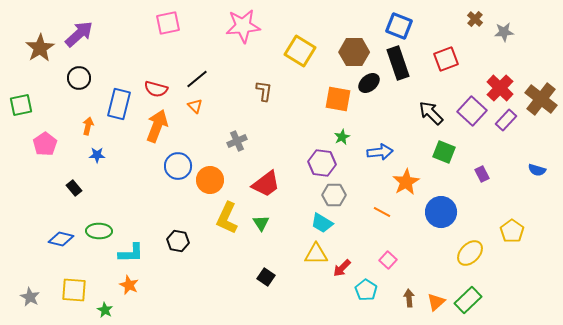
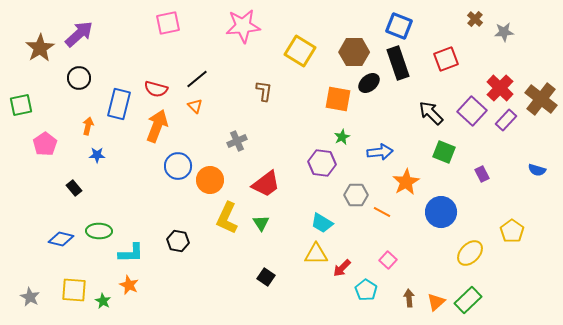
gray hexagon at (334, 195): moved 22 px right
green star at (105, 310): moved 2 px left, 9 px up
